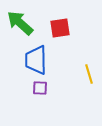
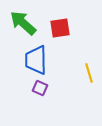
green arrow: moved 3 px right
yellow line: moved 1 px up
purple square: rotated 21 degrees clockwise
